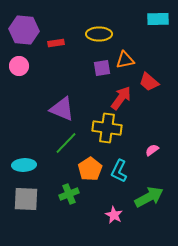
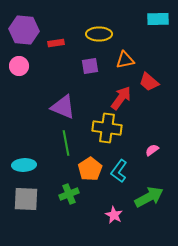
purple square: moved 12 px left, 2 px up
purple triangle: moved 1 px right, 2 px up
green line: rotated 55 degrees counterclockwise
cyan L-shape: rotated 10 degrees clockwise
